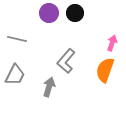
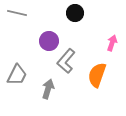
purple circle: moved 28 px down
gray line: moved 26 px up
orange semicircle: moved 8 px left, 5 px down
gray trapezoid: moved 2 px right
gray arrow: moved 1 px left, 2 px down
